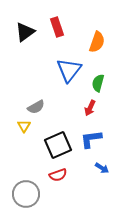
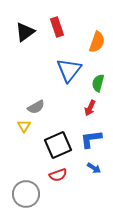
blue arrow: moved 8 px left
